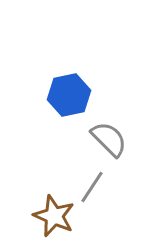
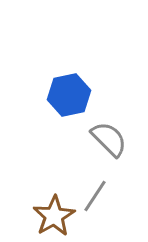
gray line: moved 3 px right, 9 px down
brown star: rotated 18 degrees clockwise
